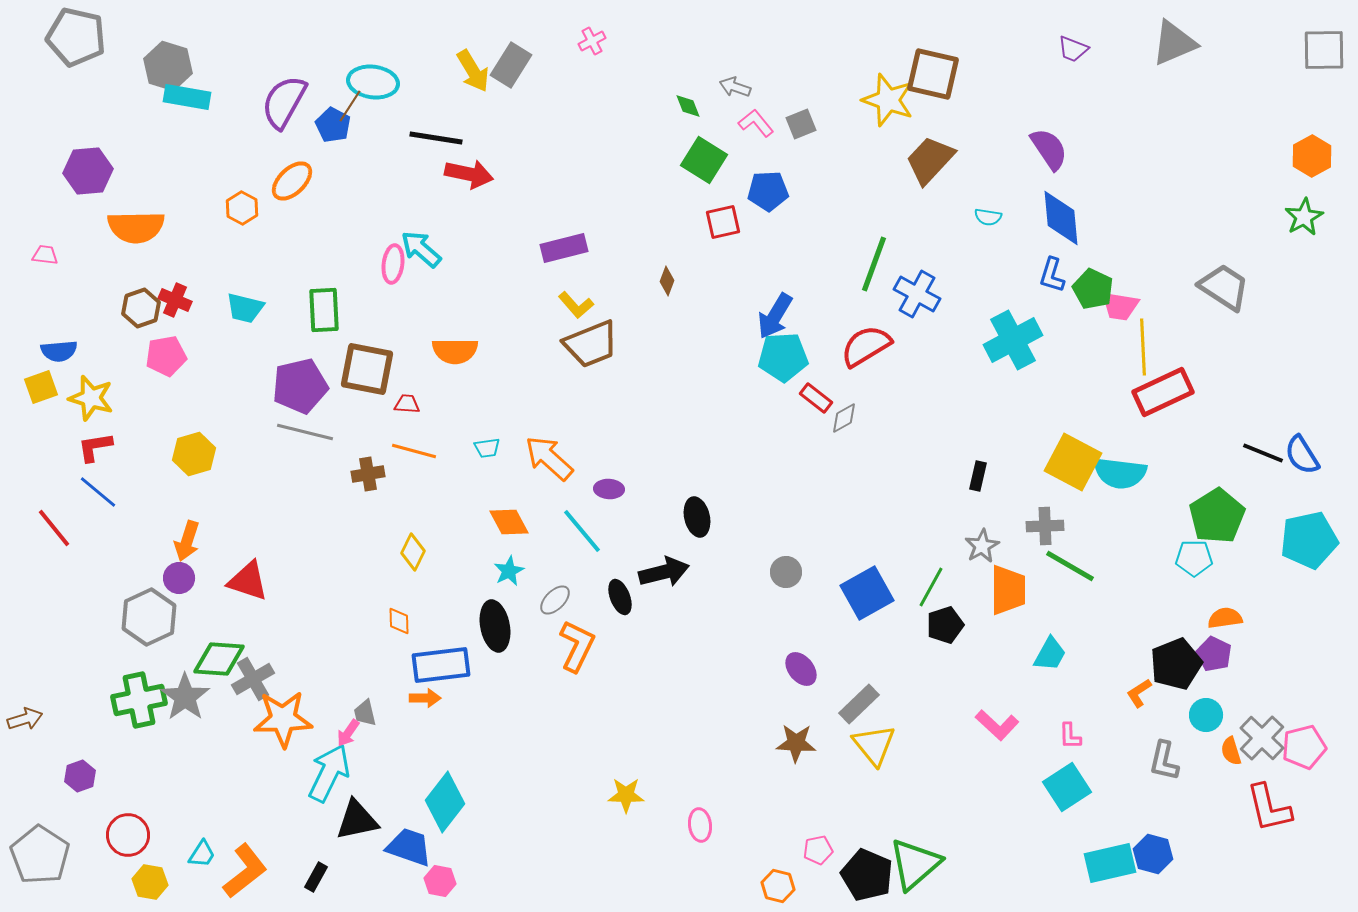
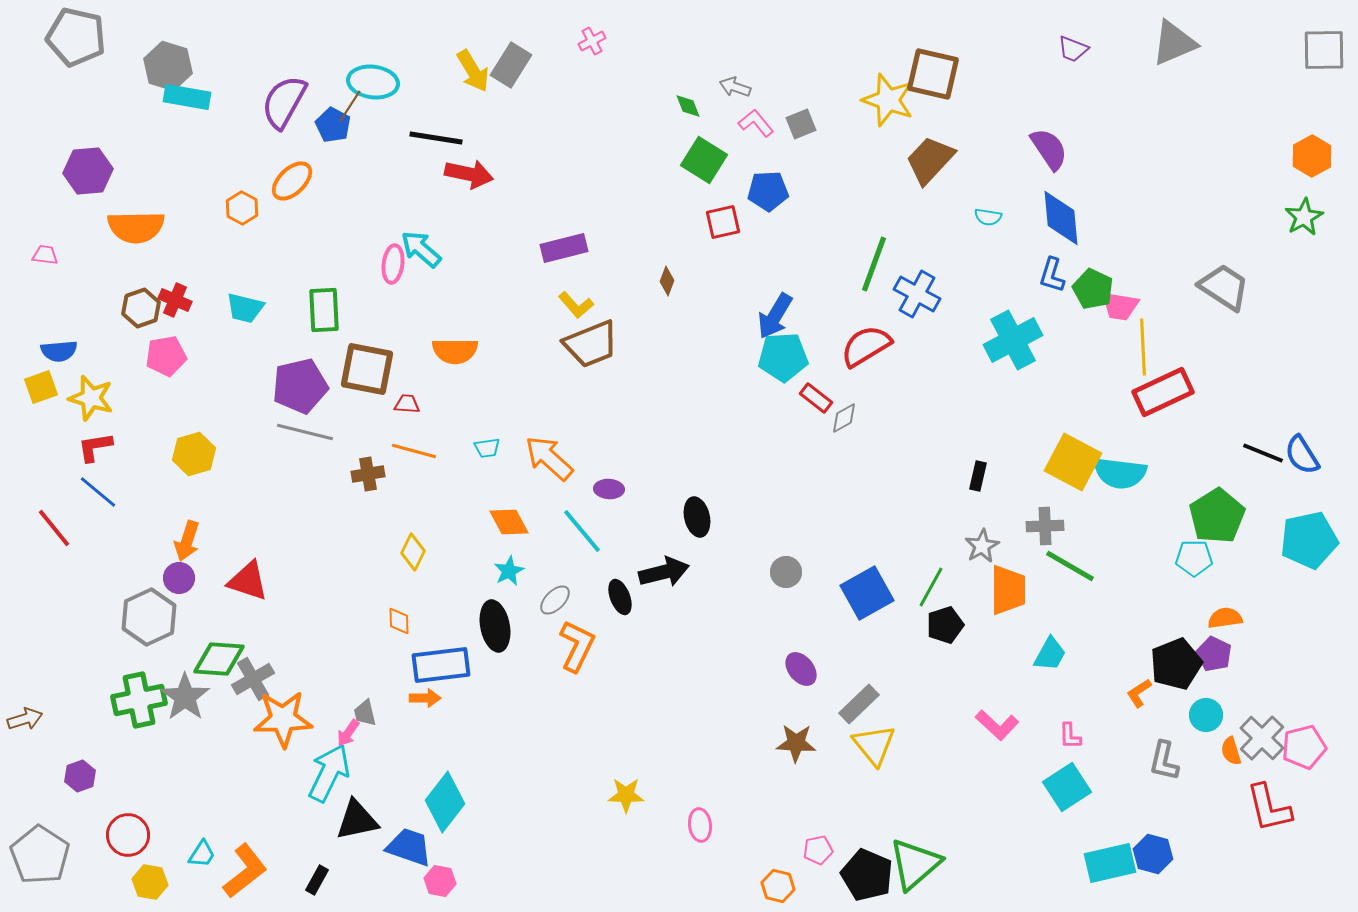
black rectangle at (316, 877): moved 1 px right, 3 px down
